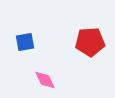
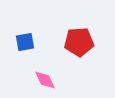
red pentagon: moved 11 px left
